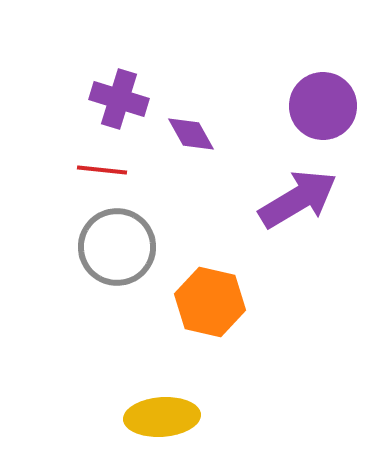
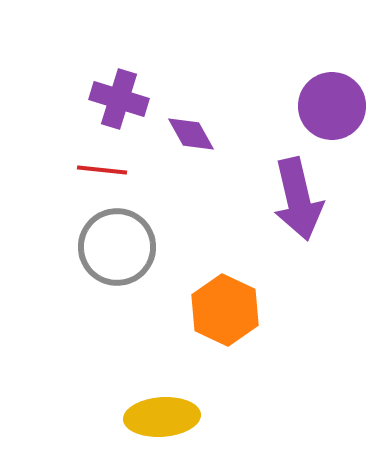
purple circle: moved 9 px right
purple arrow: rotated 108 degrees clockwise
orange hexagon: moved 15 px right, 8 px down; rotated 12 degrees clockwise
